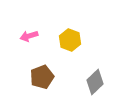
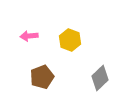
pink arrow: rotated 12 degrees clockwise
gray diamond: moved 5 px right, 4 px up
